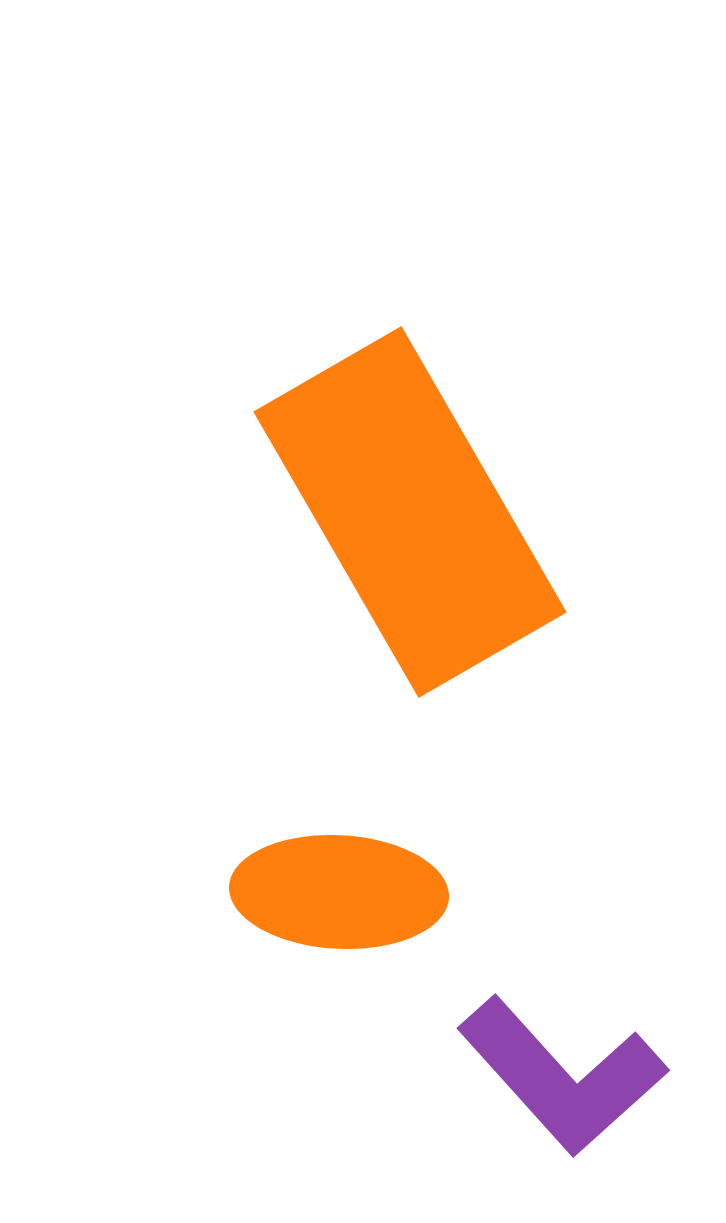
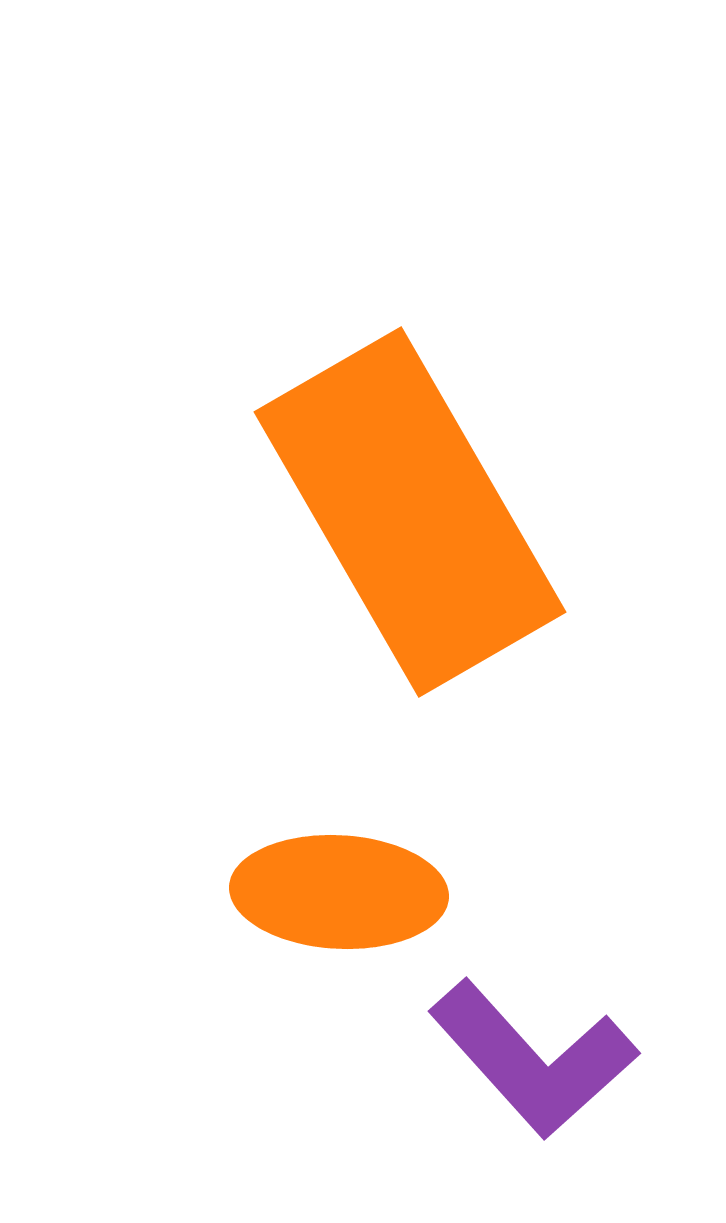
purple L-shape: moved 29 px left, 17 px up
